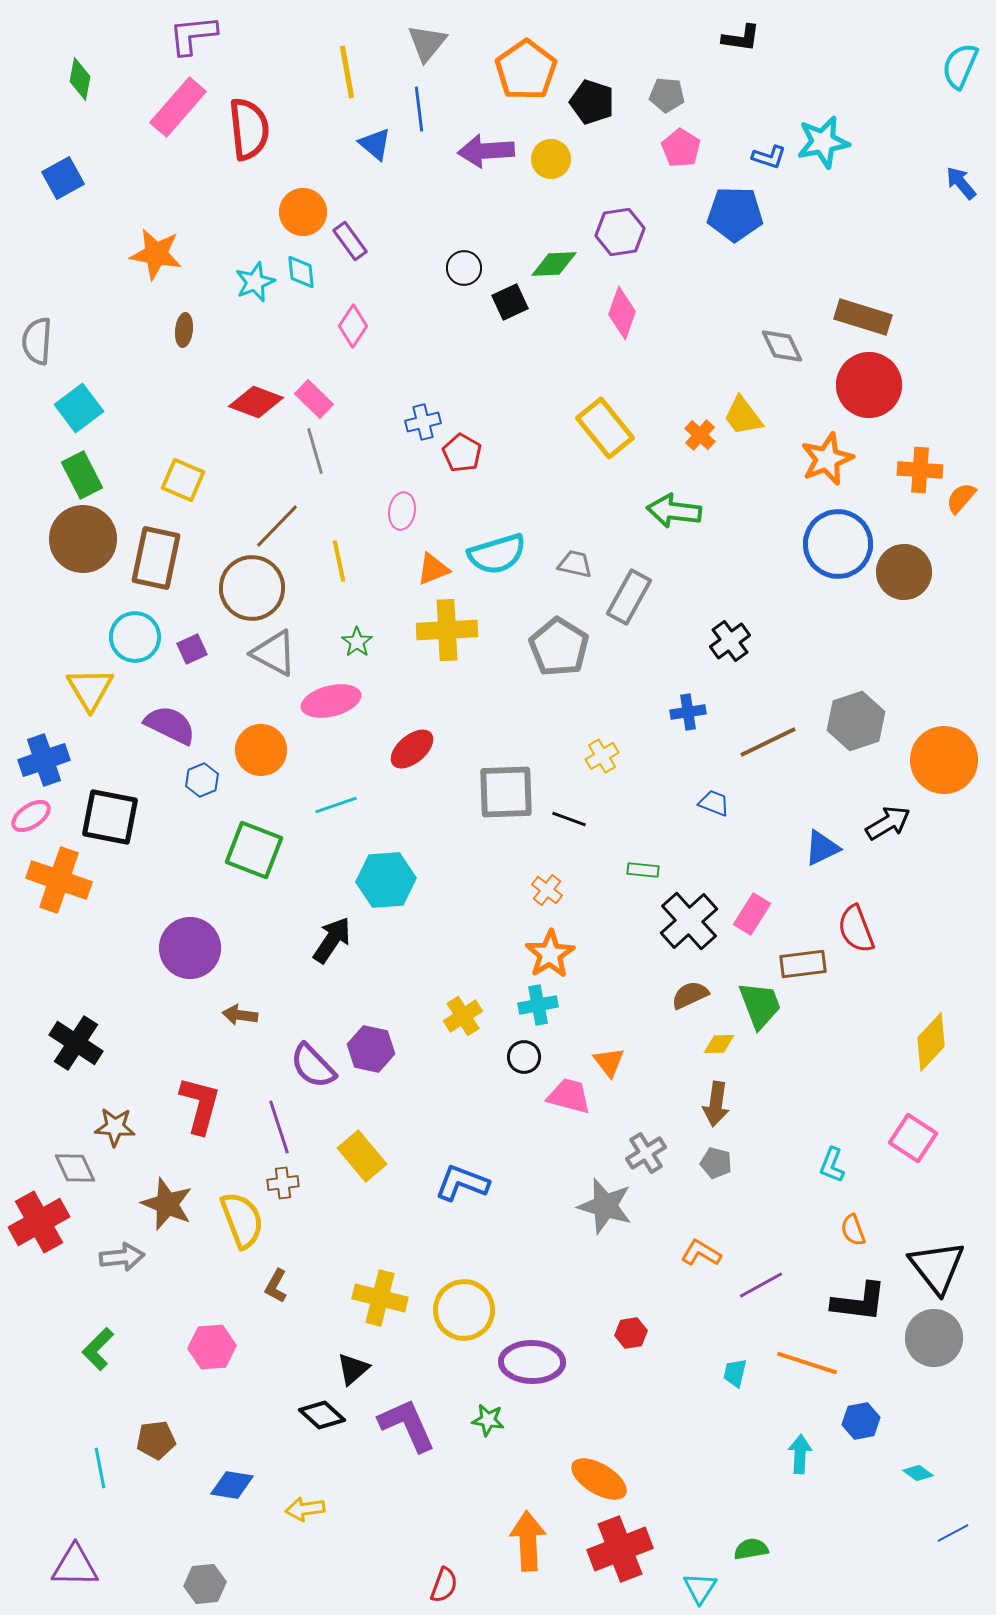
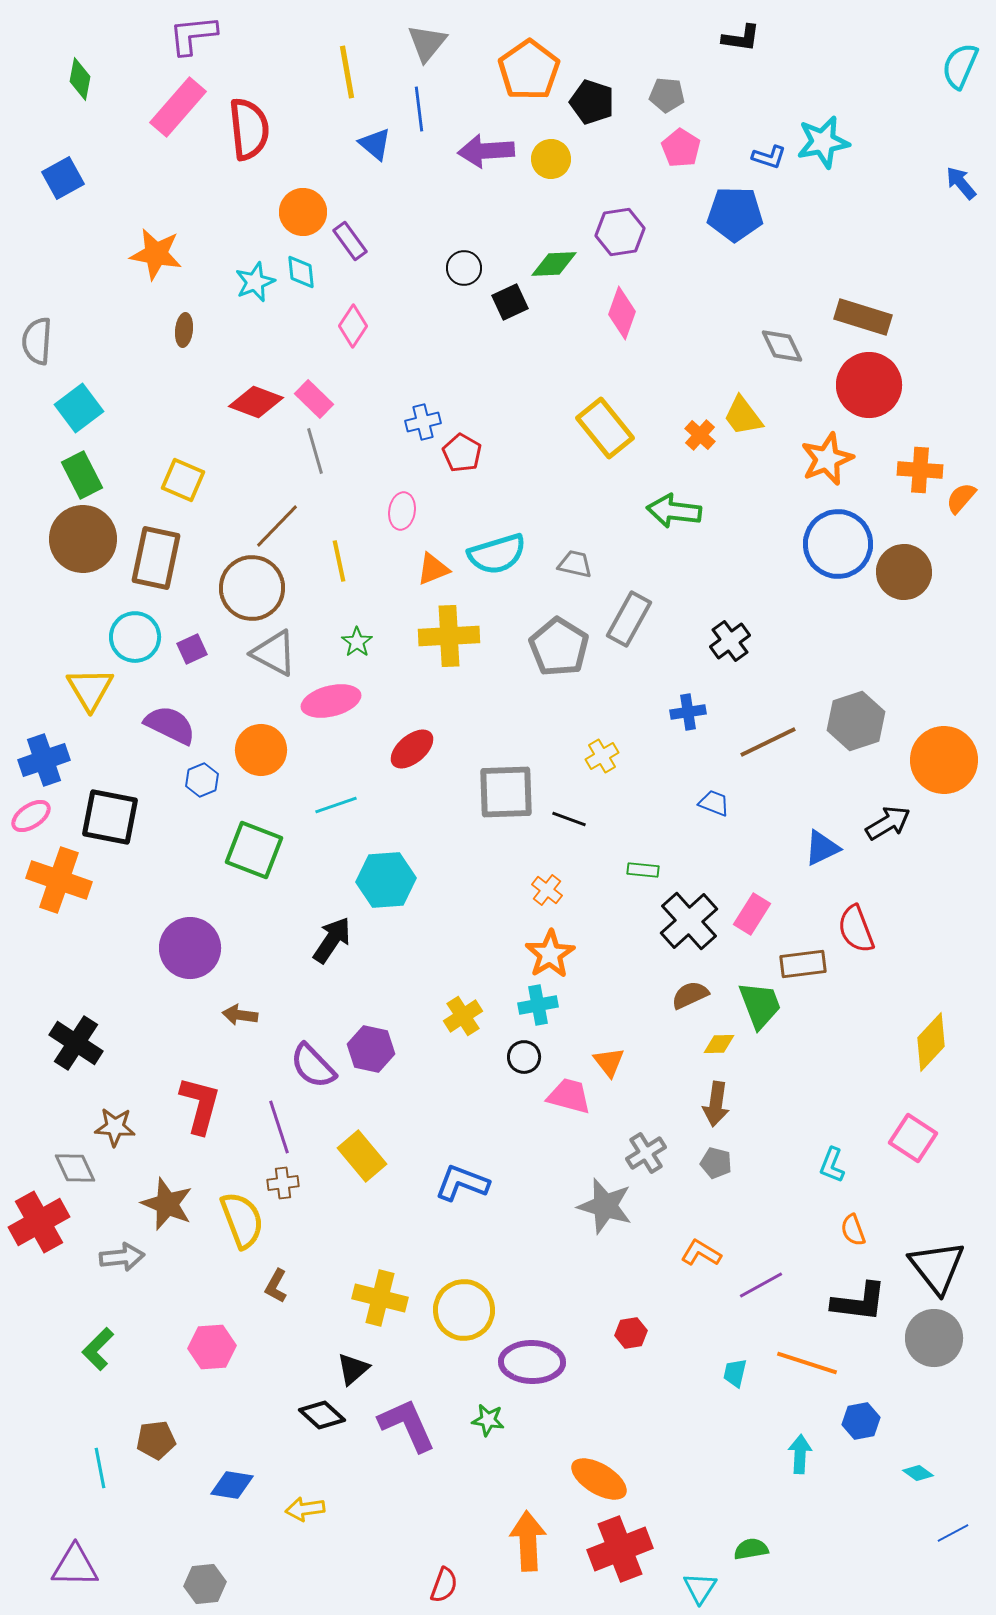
orange pentagon at (526, 70): moved 3 px right
gray rectangle at (629, 597): moved 22 px down
yellow cross at (447, 630): moved 2 px right, 6 px down
